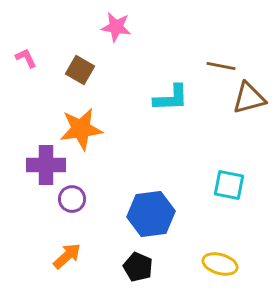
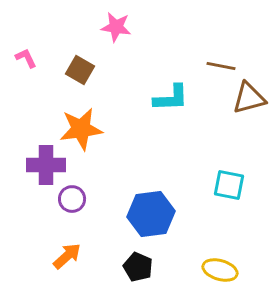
yellow ellipse: moved 6 px down
